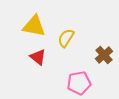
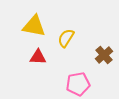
red triangle: rotated 36 degrees counterclockwise
pink pentagon: moved 1 px left, 1 px down
